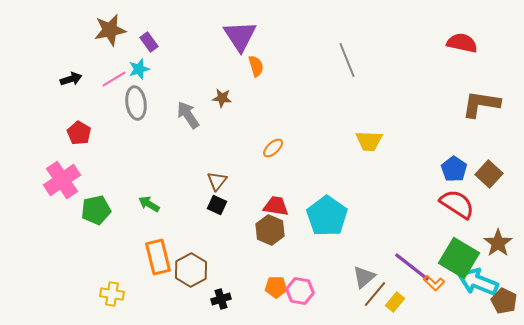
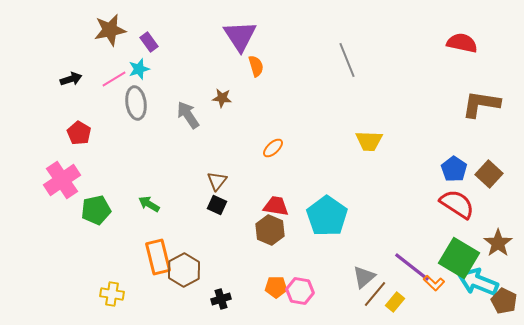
brown hexagon at (191, 270): moved 7 px left
